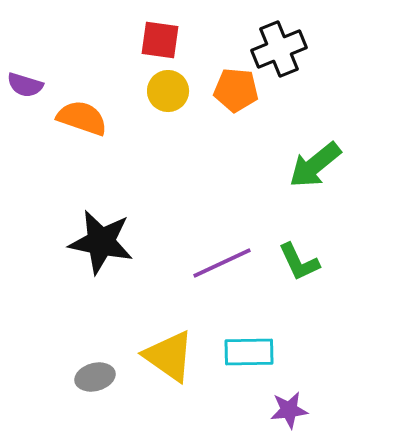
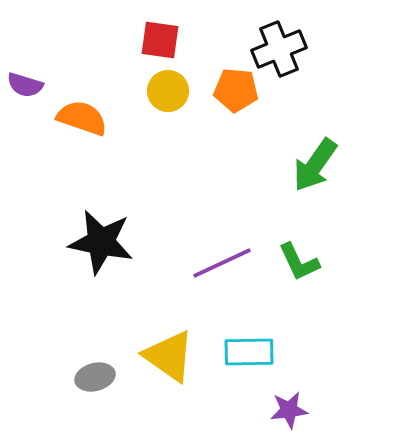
green arrow: rotated 16 degrees counterclockwise
